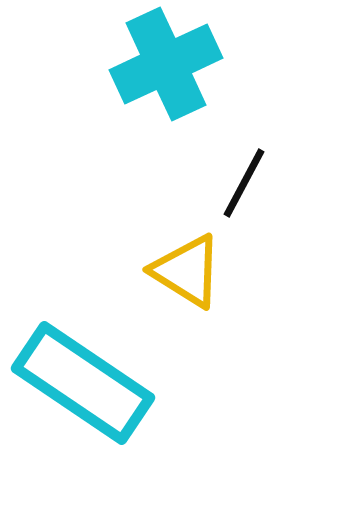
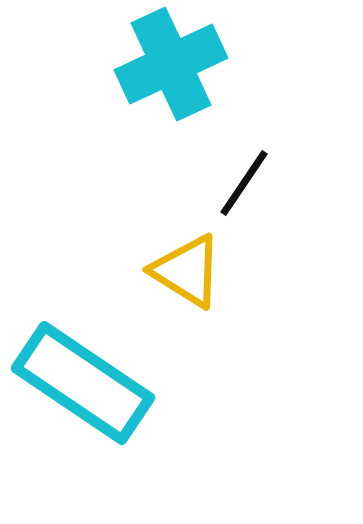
cyan cross: moved 5 px right
black line: rotated 6 degrees clockwise
